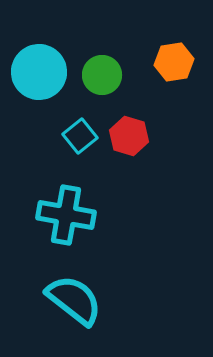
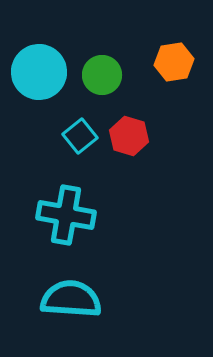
cyan semicircle: moved 3 px left, 1 px up; rotated 34 degrees counterclockwise
